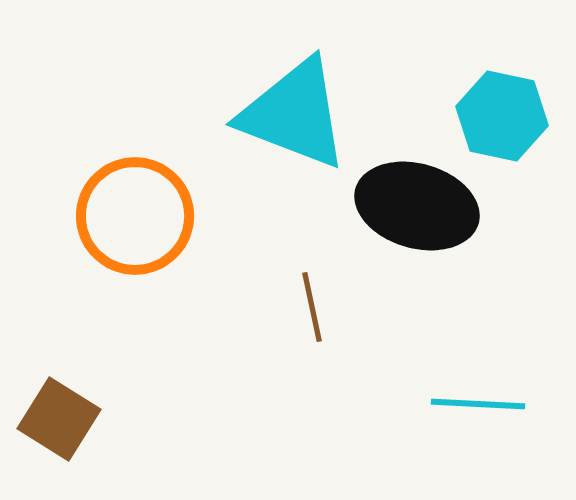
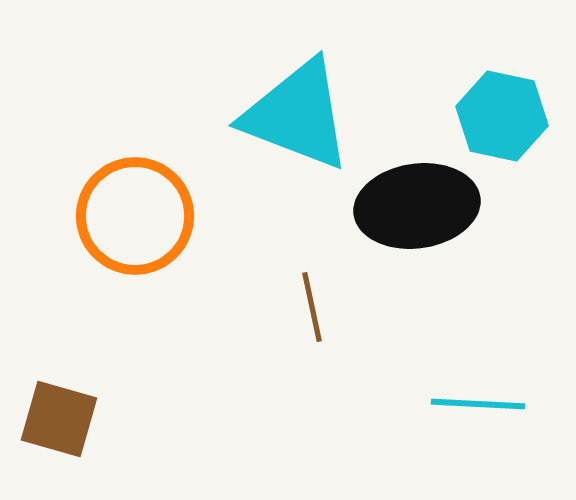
cyan triangle: moved 3 px right, 1 px down
black ellipse: rotated 24 degrees counterclockwise
brown square: rotated 16 degrees counterclockwise
